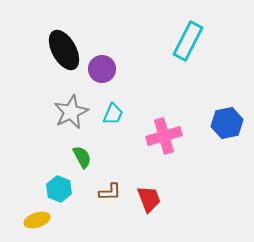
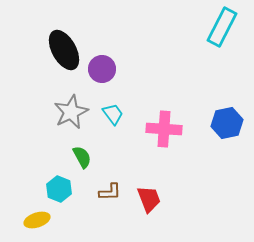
cyan rectangle: moved 34 px right, 14 px up
cyan trapezoid: rotated 60 degrees counterclockwise
pink cross: moved 7 px up; rotated 20 degrees clockwise
